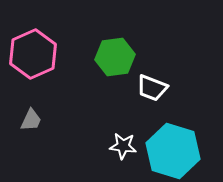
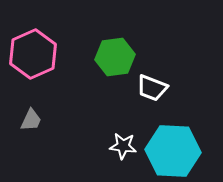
cyan hexagon: rotated 14 degrees counterclockwise
